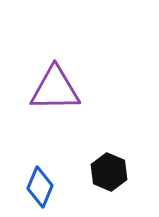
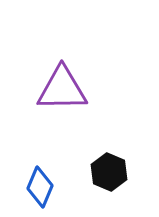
purple triangle: moved 7 px right
